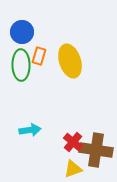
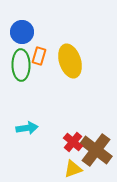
cyan arrow: moved 3 px left, 2 px up
brown cross: rotated 28 degrees clockwise
